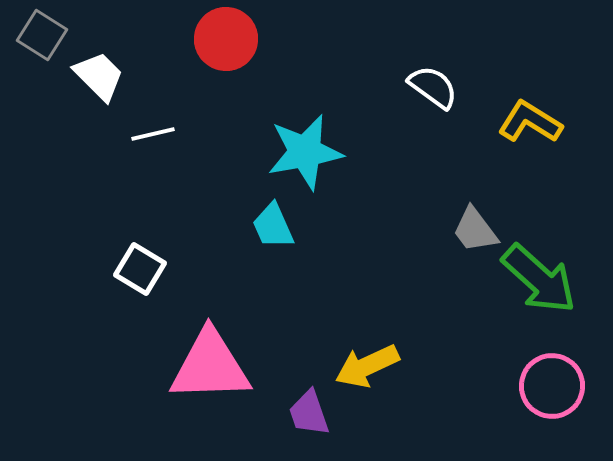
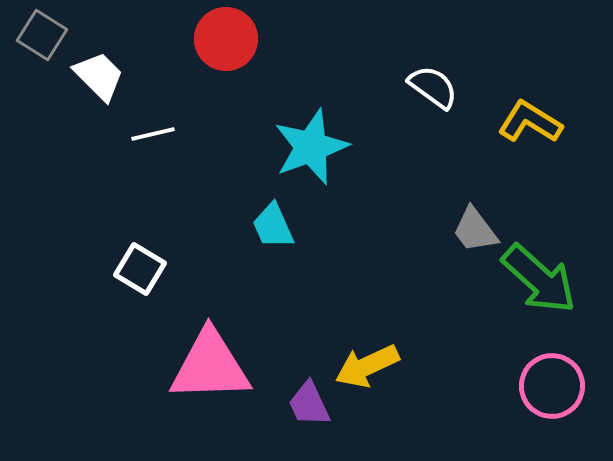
cyan star: moved 6 px right, 5 px up; rotated 10 degrees counterclockwise
purple trapezoid: moved 9 px up; rotated 6 degrees counterclockwise
